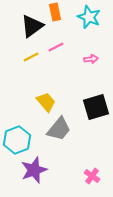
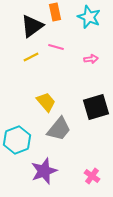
pink line: rotated 42 degrees clockwise
purple star: moved 10 px right, 1 px down
